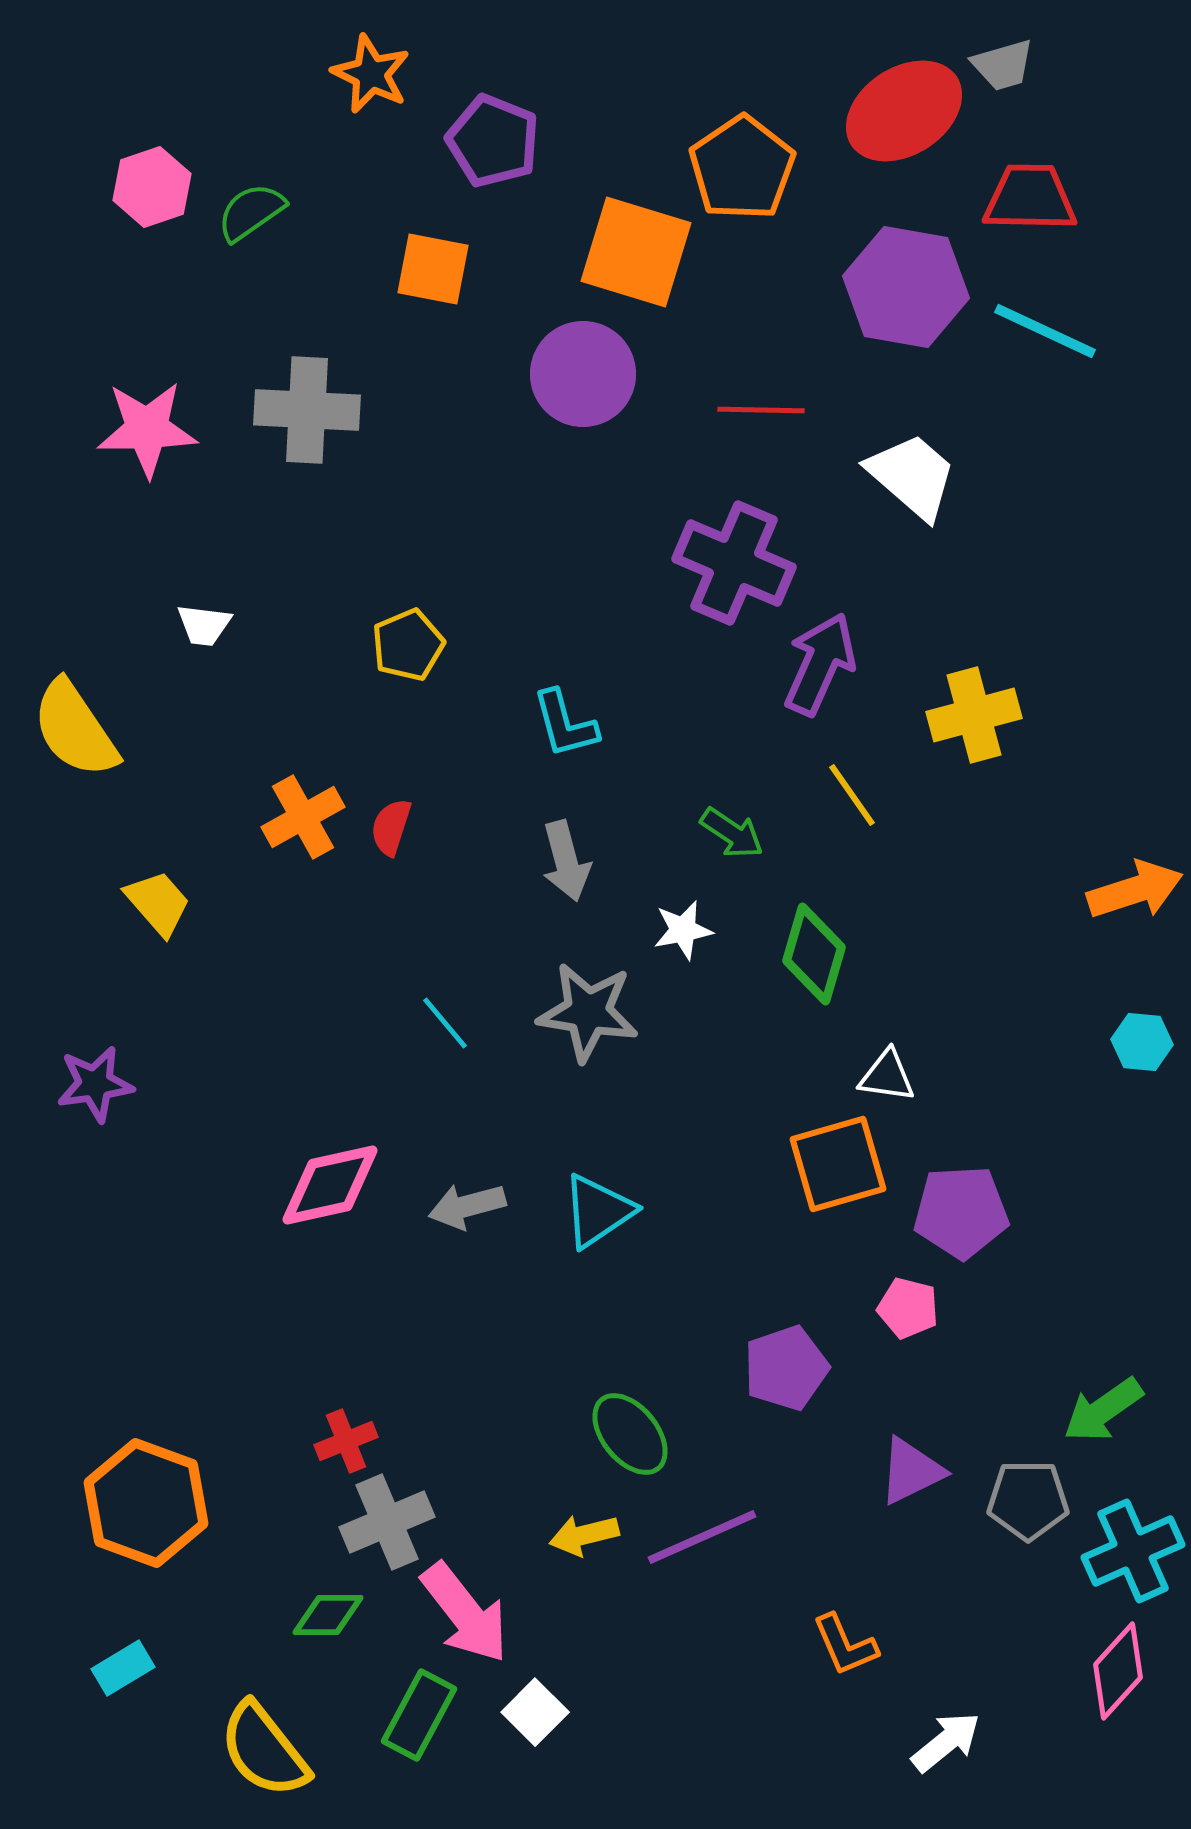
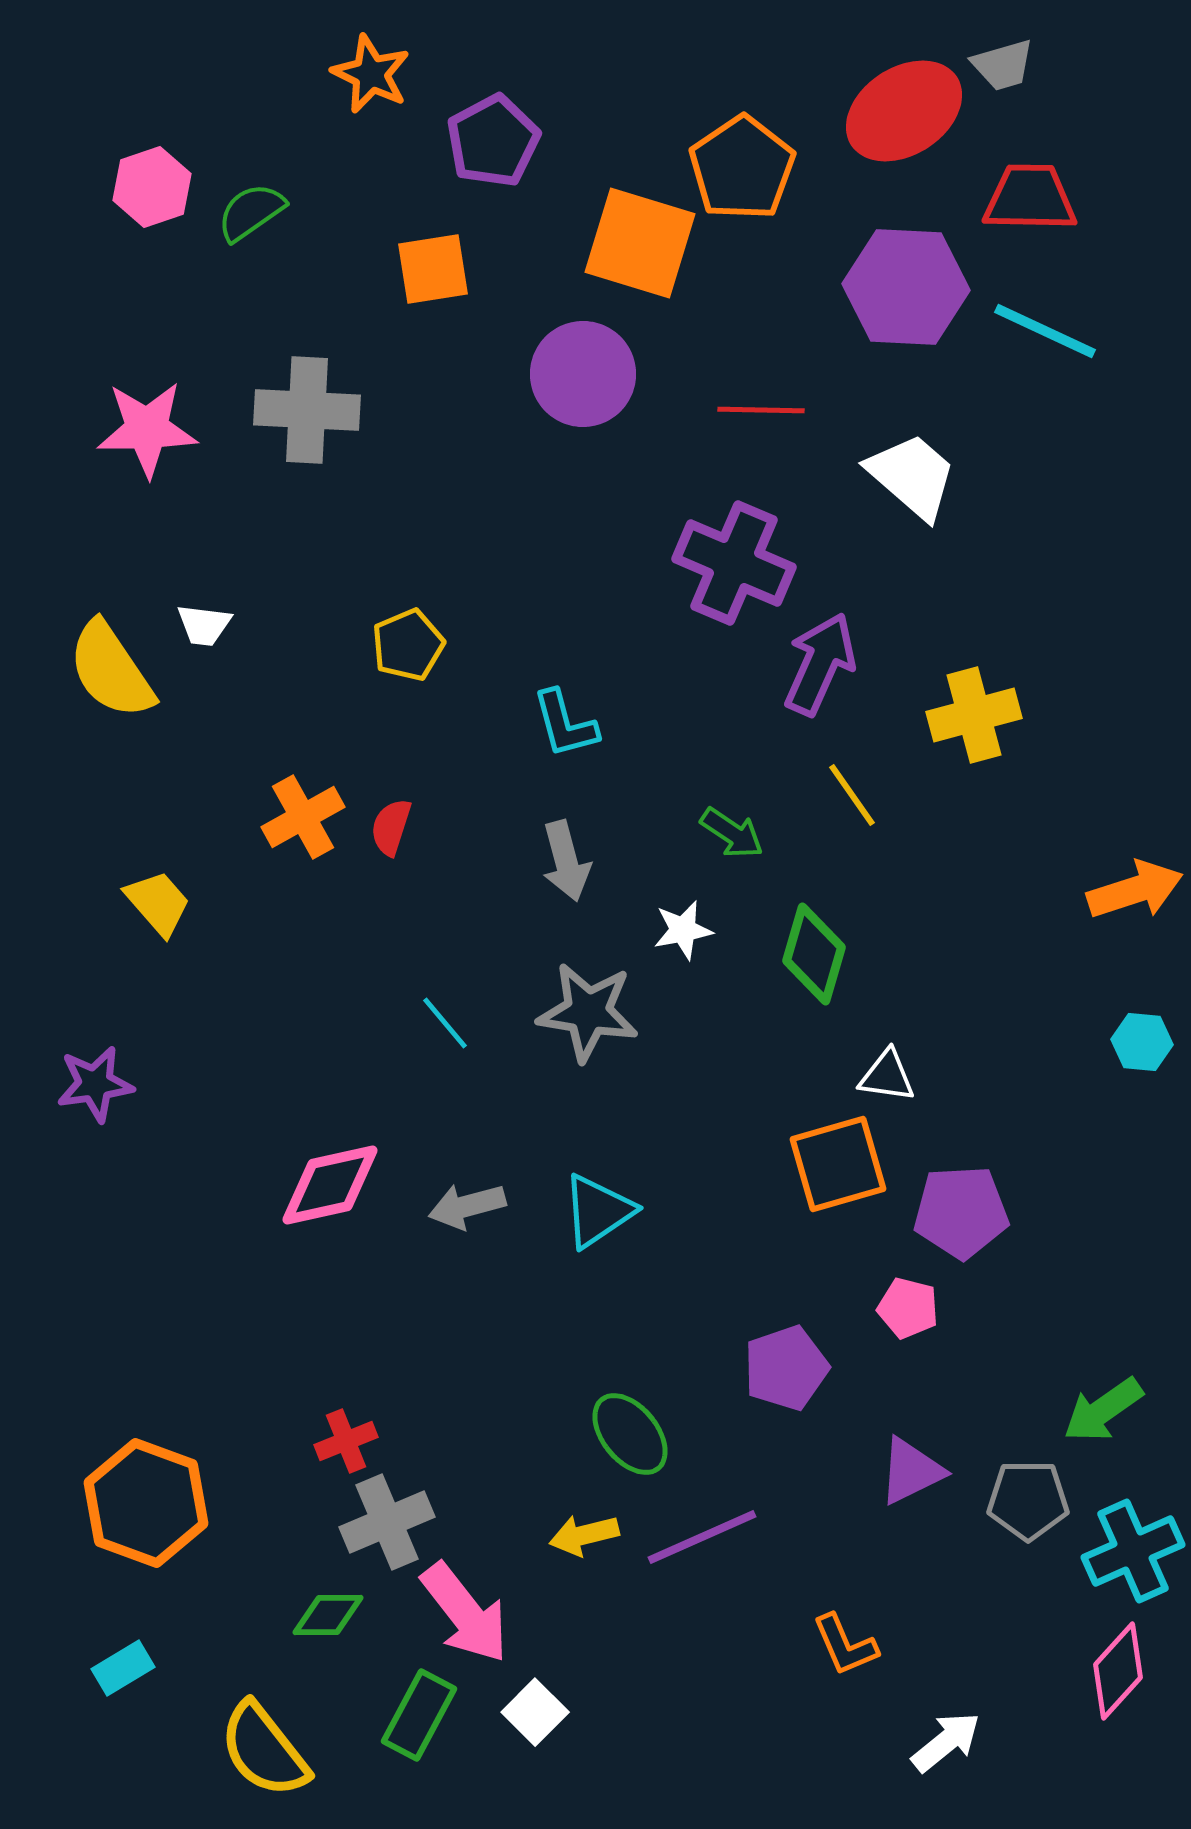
purple pentagon at (493, 141): rotated 22 degrees clockwise
orange square at (636, 252): moved 4 px right, 9 px up
orange square at (433, 269): rotated 20 degrees counterclockwise
purple hexagon at (906, 287): rotated 7 degrees counterclockwise
yellow semicircle at (75, 729): moved 36 px right, 59 px up
